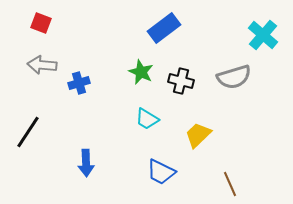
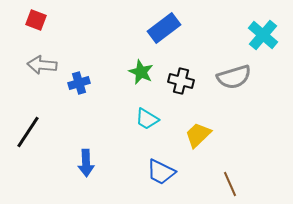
red square: moved 5 px left, 3 px up
